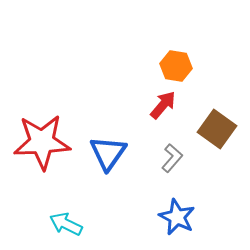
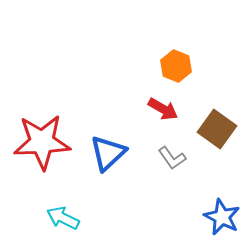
orange hexagon: rotated 12 degrees clockwise
red arrow: moved 4 px down; rotated 80 degrees clockwise
blue triangle: rotated 12 degrees clockwise
gray L-shape: rotated 104 degrees clockwise
blue star: moved 45 px right
cyan arrow: moved 3 px left, 6 px up
